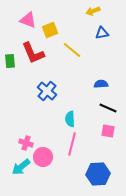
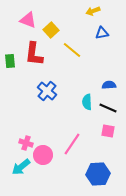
yellow square: moved 1 px right; rotated 21 degrees counterclockwise
red L-shape: moved 1 px right, 1 px down; rotated 30 degrees clockwise
blue semicircle: moved 8 px right, 1 px down
cyan semicircle: moved 17 px right, 17 px up
pink line: rotated 20 degrees clockwise
pink circle: moved 2 px up
